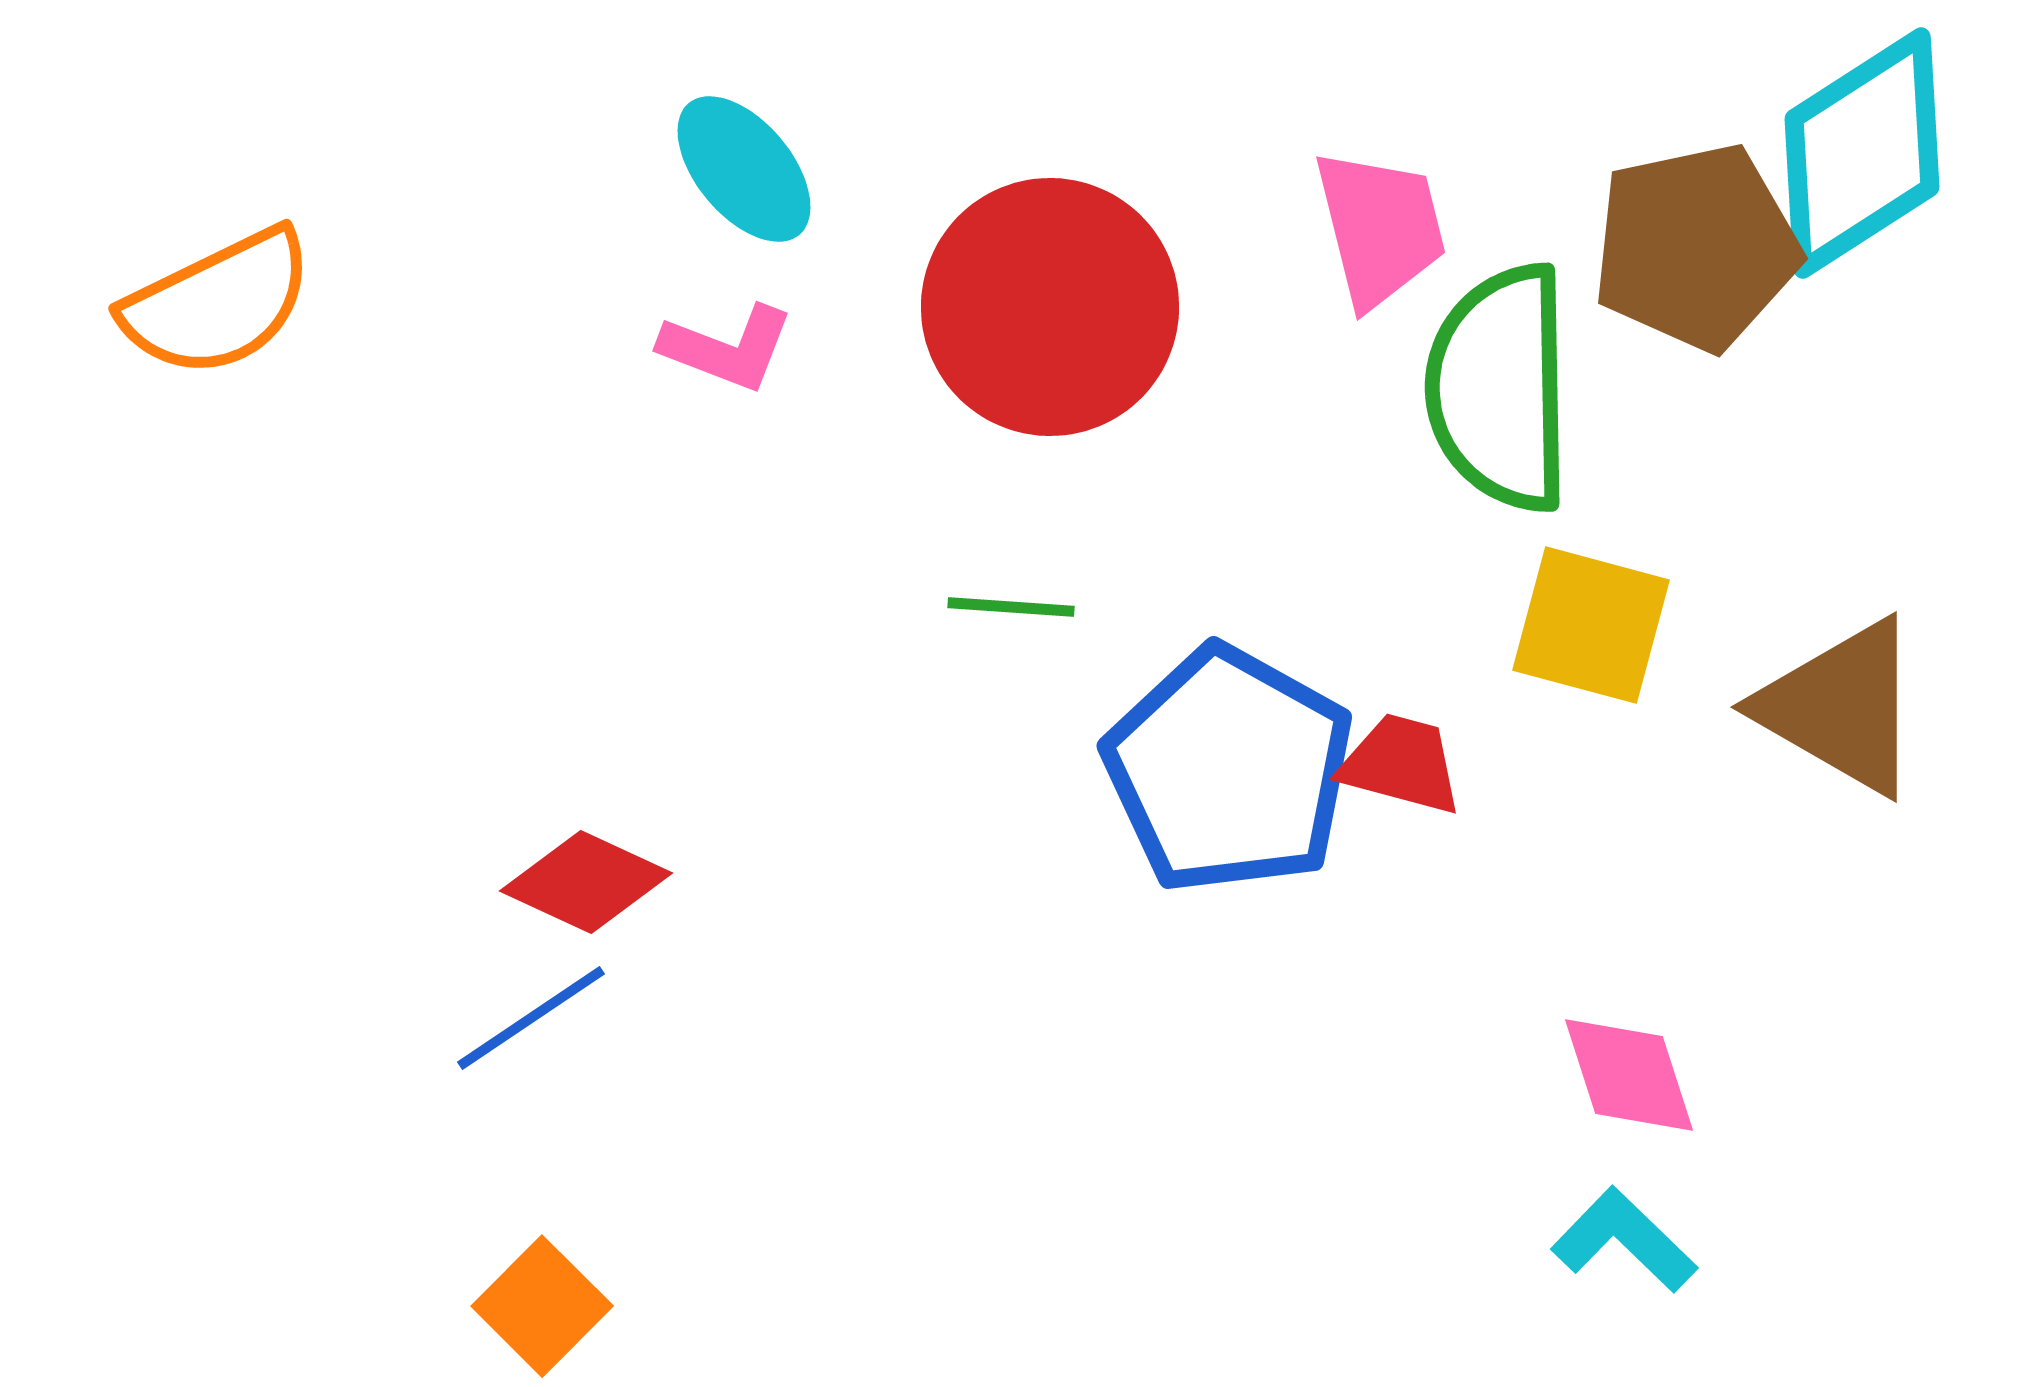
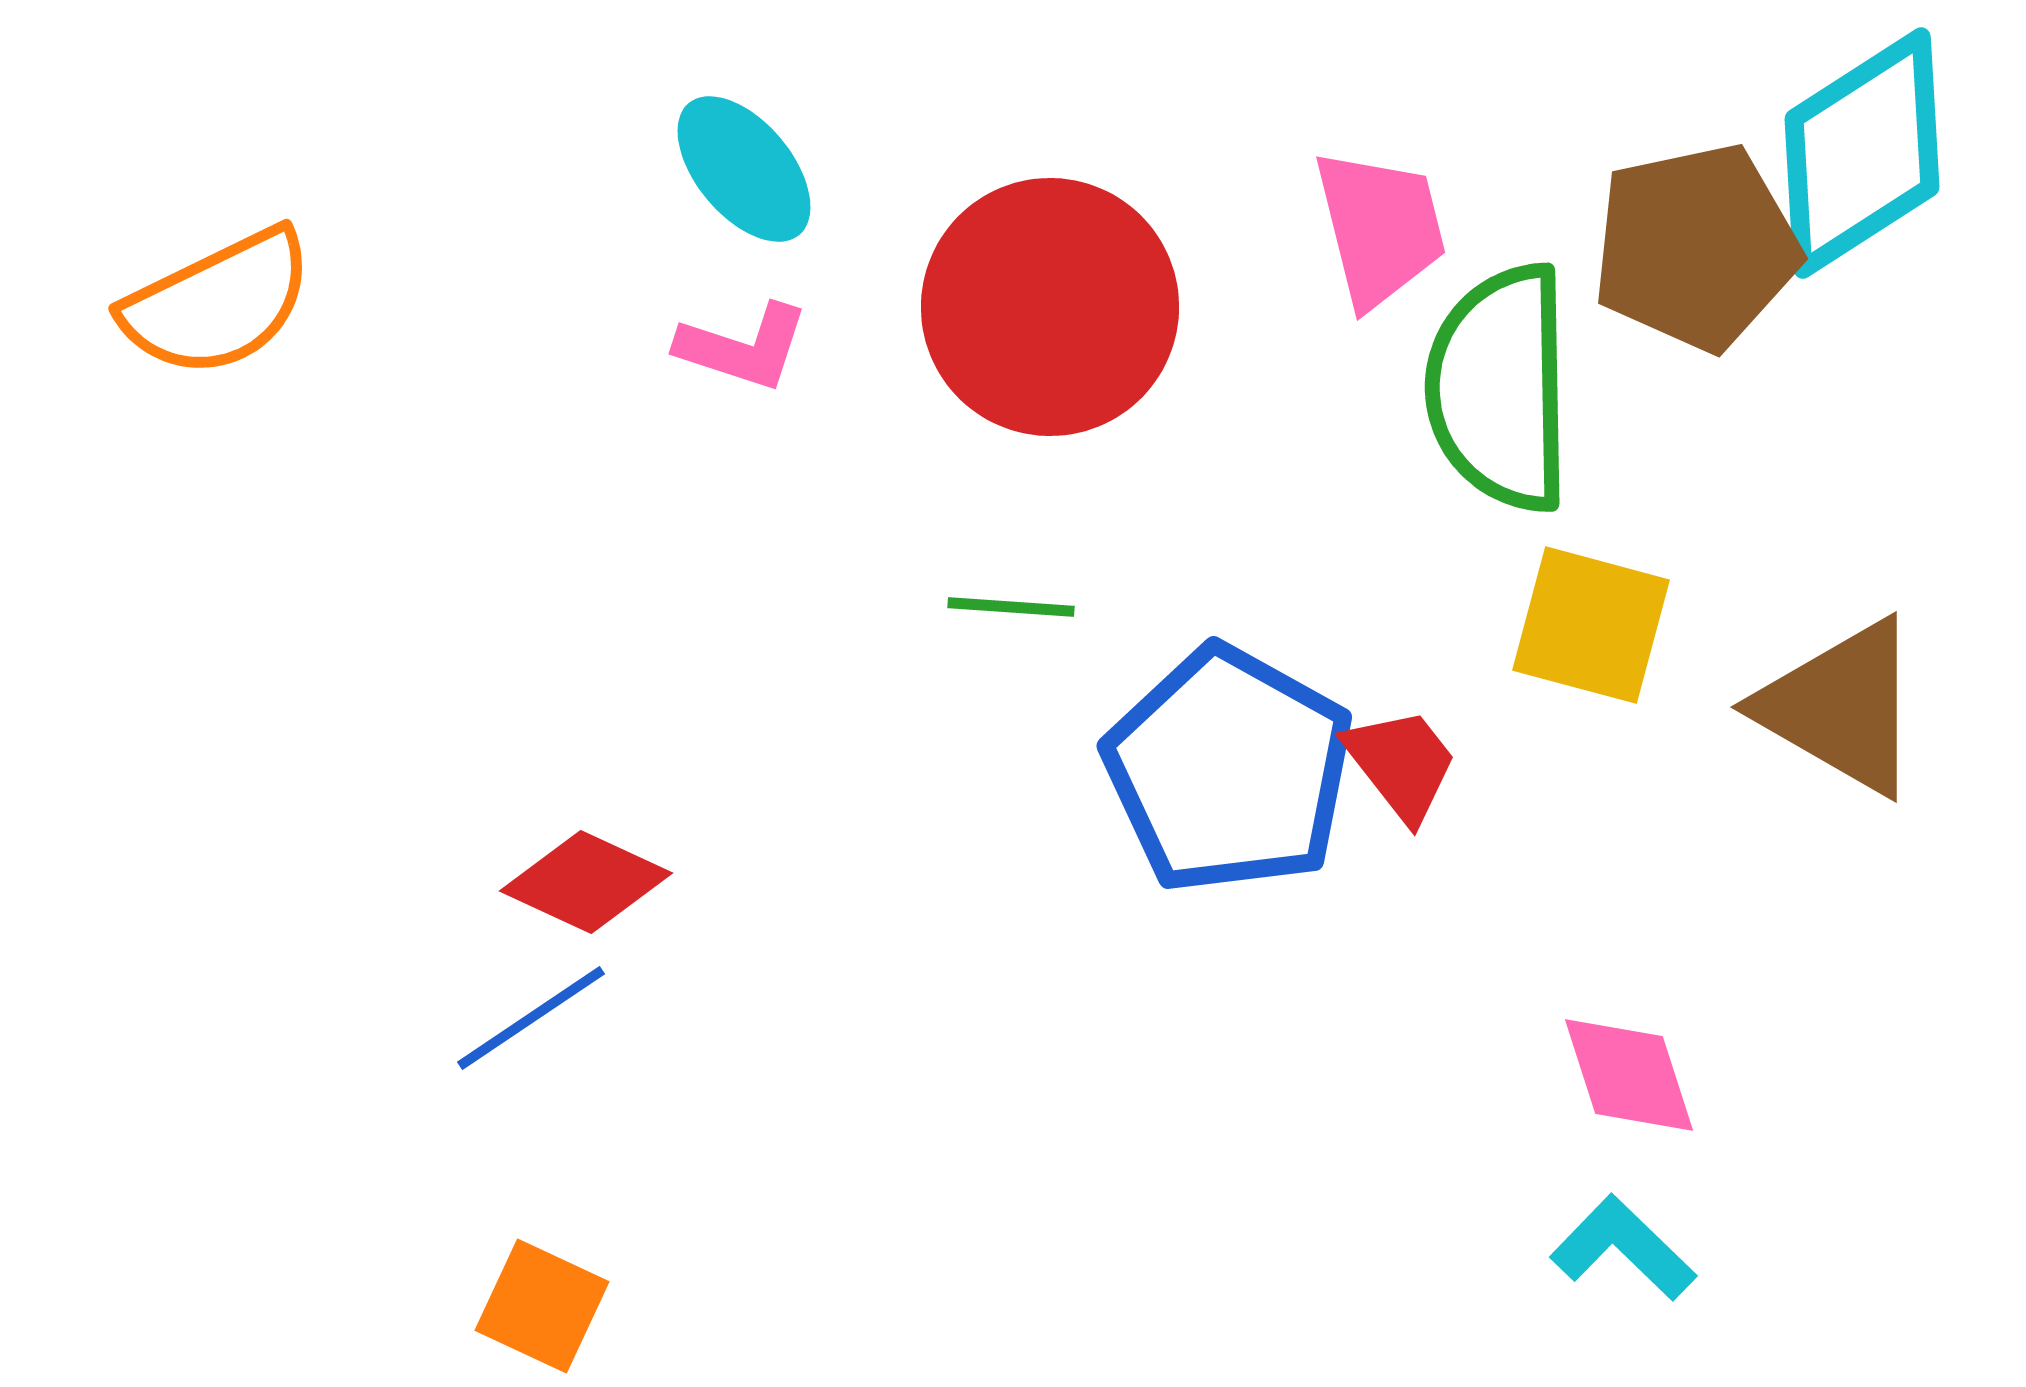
pink L-shape: moved 16 px right, 1 px up; rotated 3 degrees counterclockwise
red trapezoid: rotated 37 degrees clockwise
cyan L-shape: moved 1 px left, 8 px down
orange square: rotated 20 degrees counterclockwise
